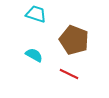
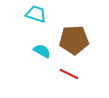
brown pentagon: rotated 24 degrees counterclockwise
cyan semicircle: moved 8 px right, 4 px up
